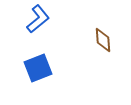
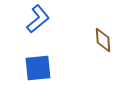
blue square: rotated 16 degrees clockwise
